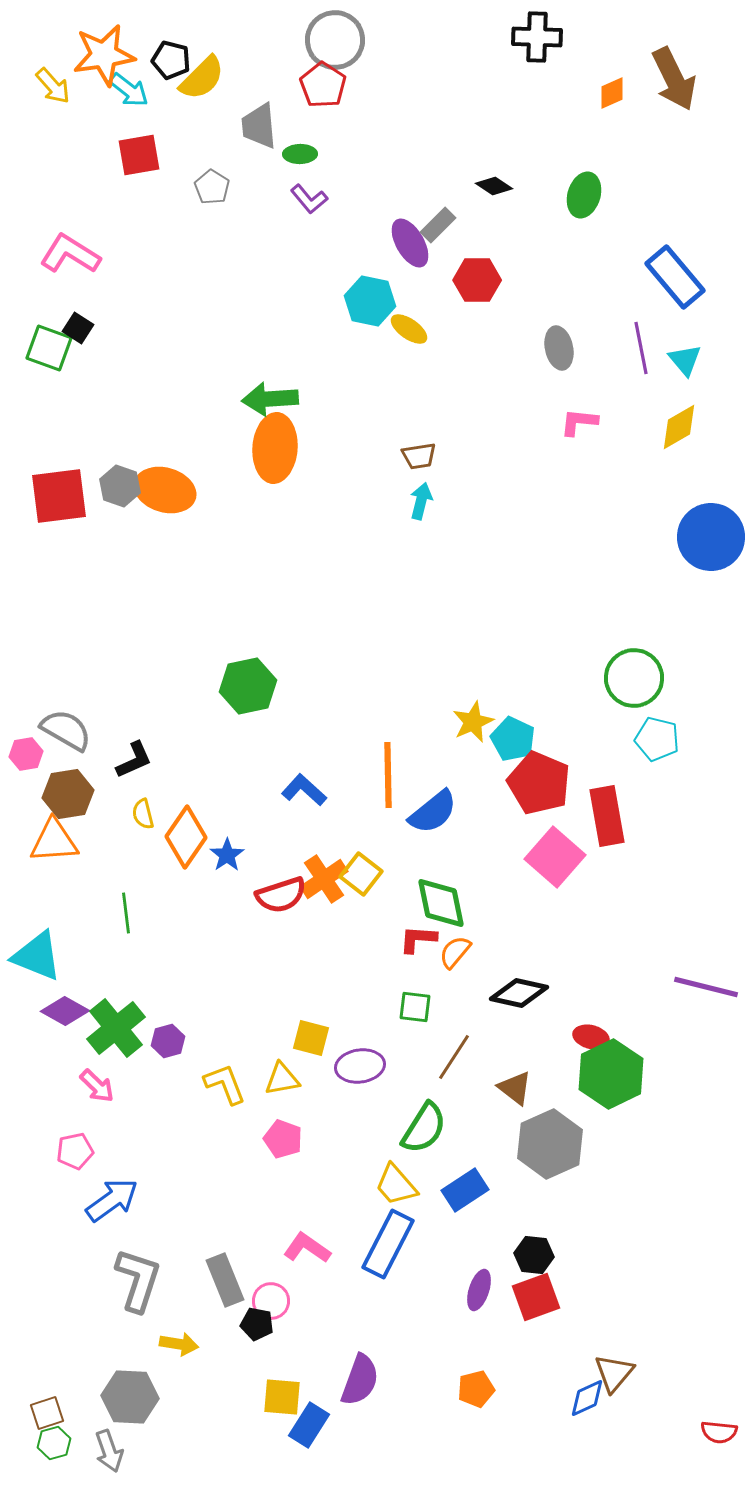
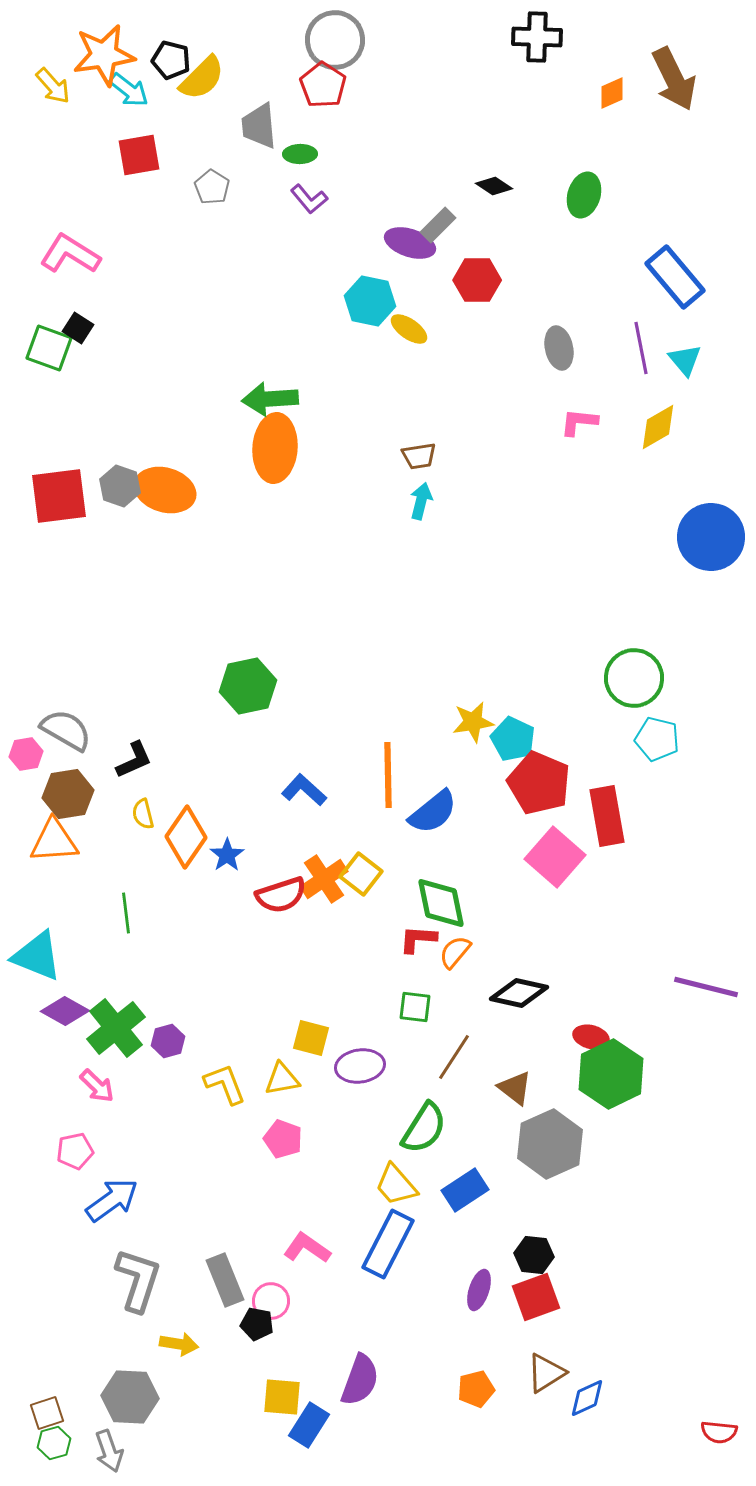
purple ellipse at (410, 243): rotated 42 degrees counterclockwise
yellow diamond at (679, 427): moved 21 px left
yellow star at (473, 722): rotated 15 degrees clockwise
brown triangle at (614, 1373): moved 68 px left; rotated 18 degrees clockwise
